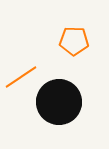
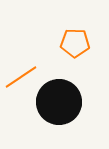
orange pentagon: moved 1 px right, 2 px down
